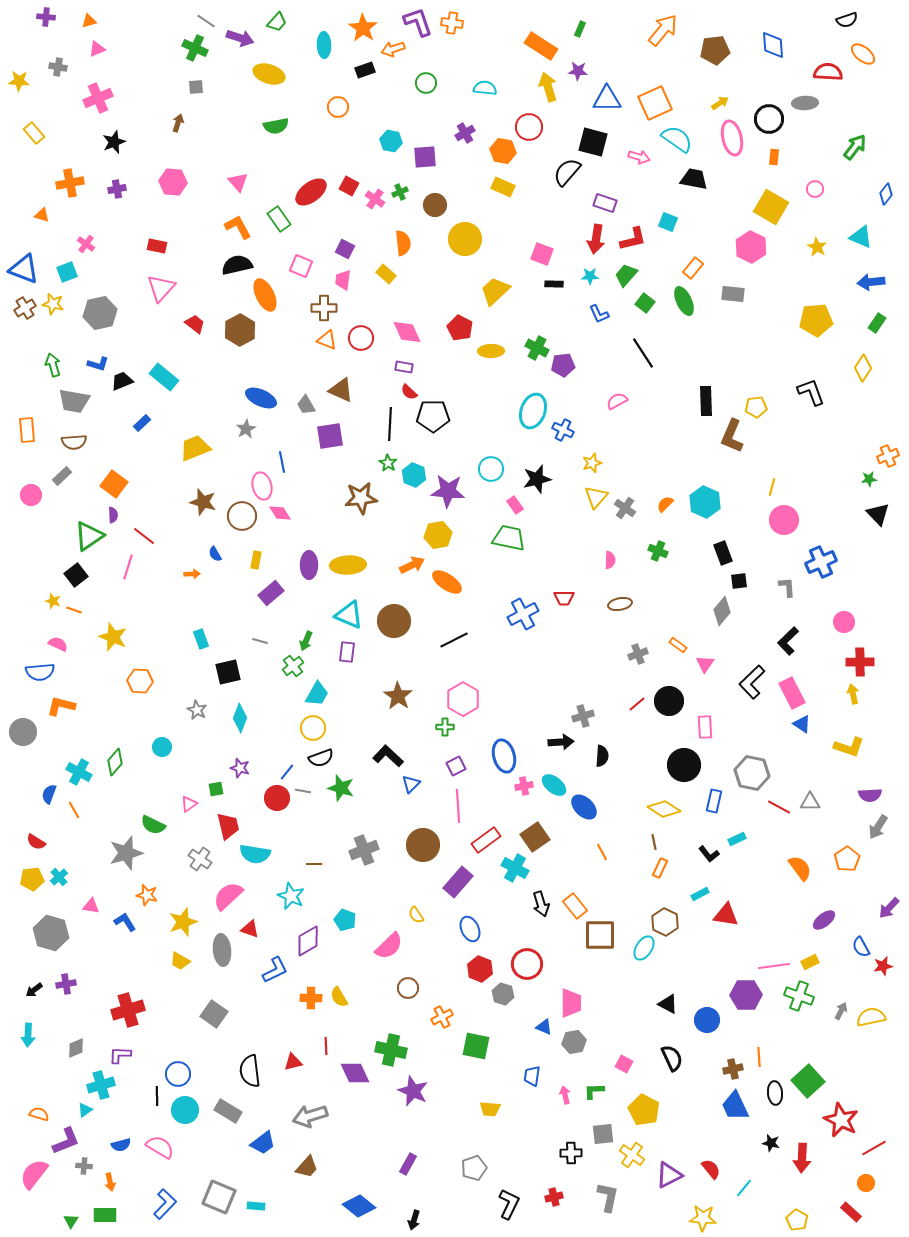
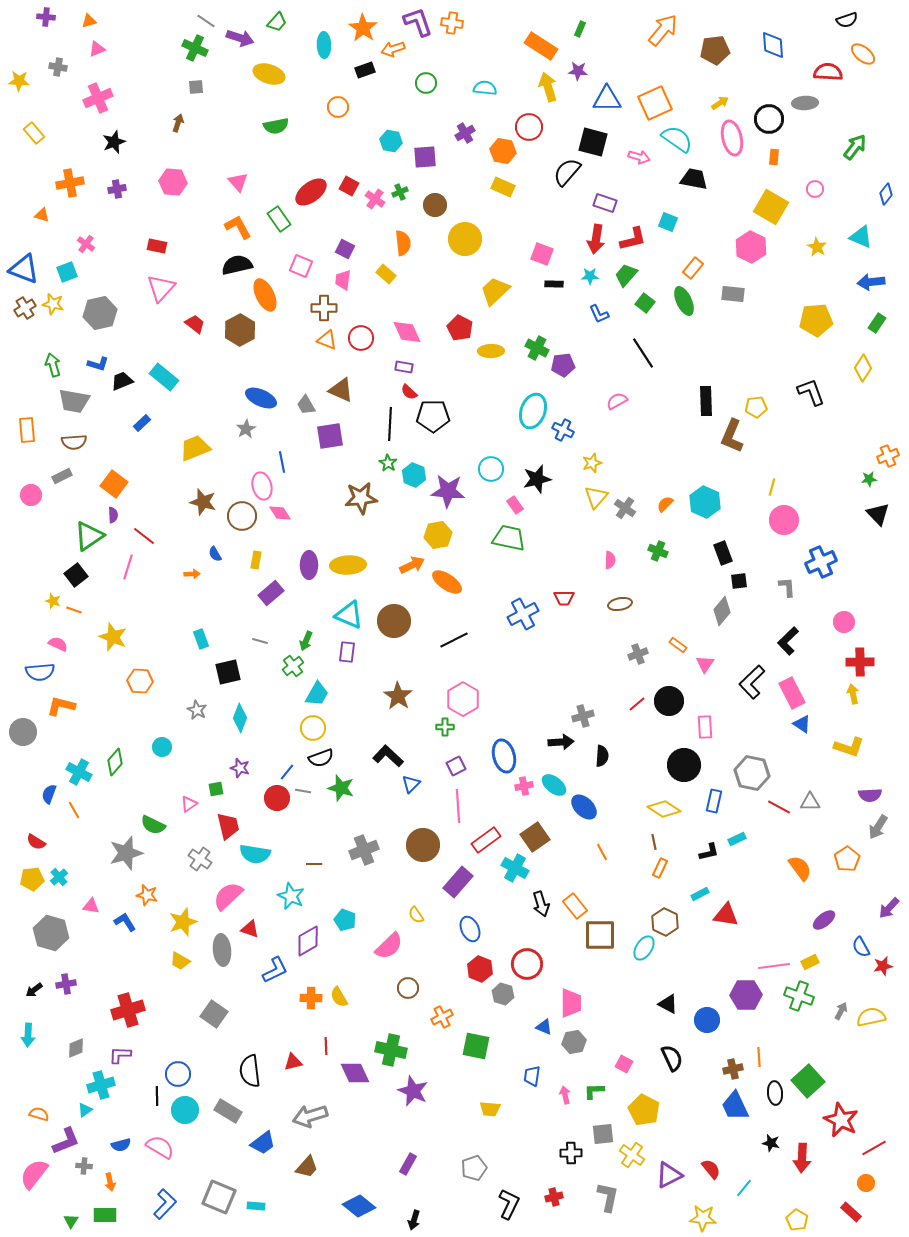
gray rectangle at (62, 476): rotated 18 degrees clockwise
black L-shape at (709, 854): moved 2 px up; rotated 65 degrees counterclockwise
